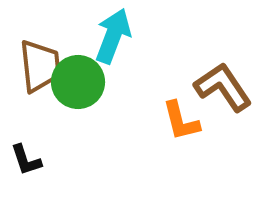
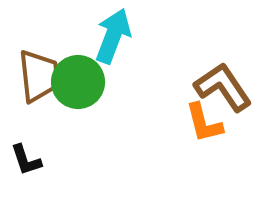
brown trapezoid: moved 1 px left, 10 px down
orange L-shape: moved 23 px right, 2 px down
